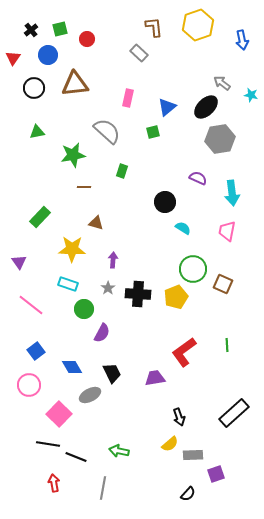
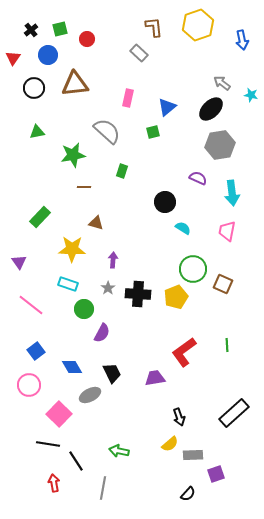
black ellipse at (206, 107): moved 5 px right, 2 px down
gray hexagon at (220, 139): moved 6 px down
black line at (76, 457): moved 4 px down; rotated 35 degrees clockwise
